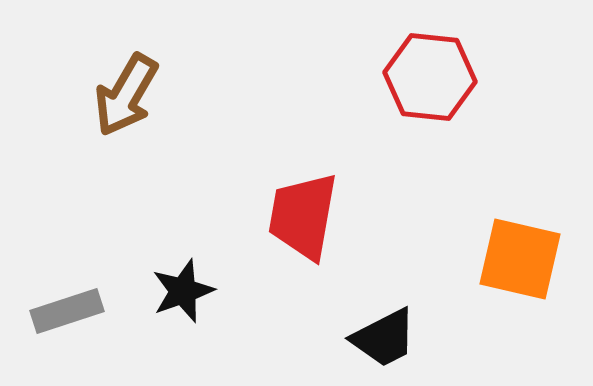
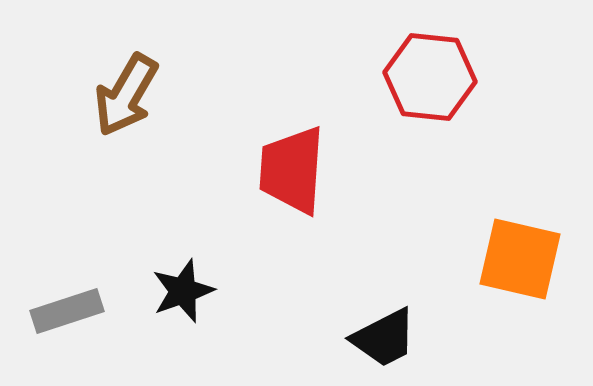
red trapezoid: moved 11 px left, 46 px up; rotated 6 degrees counterclockwise
